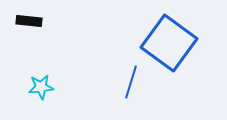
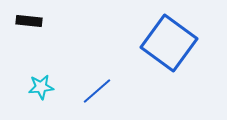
blue line: moved 34 px left, 9 px down; rotated 32 degrees clockwise
